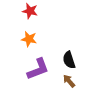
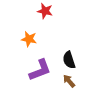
red star: moved 15 px right
purple L-shape: moved 2 px right, 1 px down
